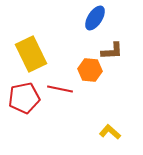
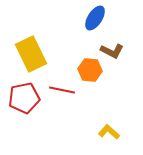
brown L-shape: rotated 30 degrees clockwise
red line: moved 2 px right, 1 px down
yellow L-shape: moved 1 px left
